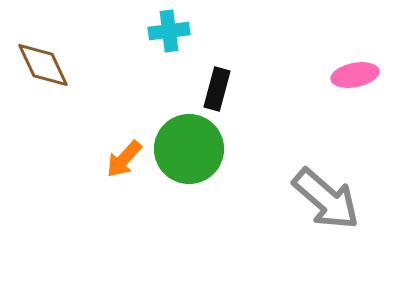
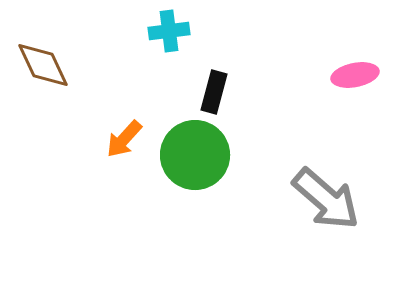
black rectangle: moved 3 px left, 3 px down
green circle: moved 6 px right, 6 px down
orange arrow: moved 20 px up
